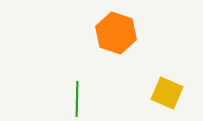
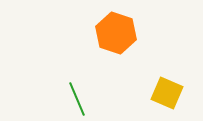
green line: rotated 24 degrees counterclockwise
